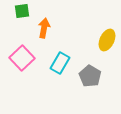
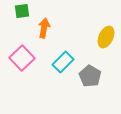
yellow ellipse: moved 1 px left, 3 px up
cyan rectangle: moved 3 px right, 1 px up; rotated 15 degrees clockwise
